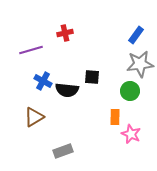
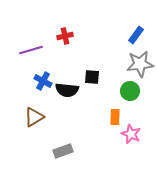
red cross: moved 3 px down
